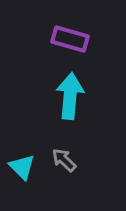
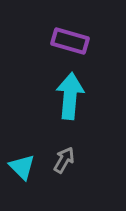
purple rectangle: moved 2 px down
gray arrow: rotated 76 degrees clockwise
